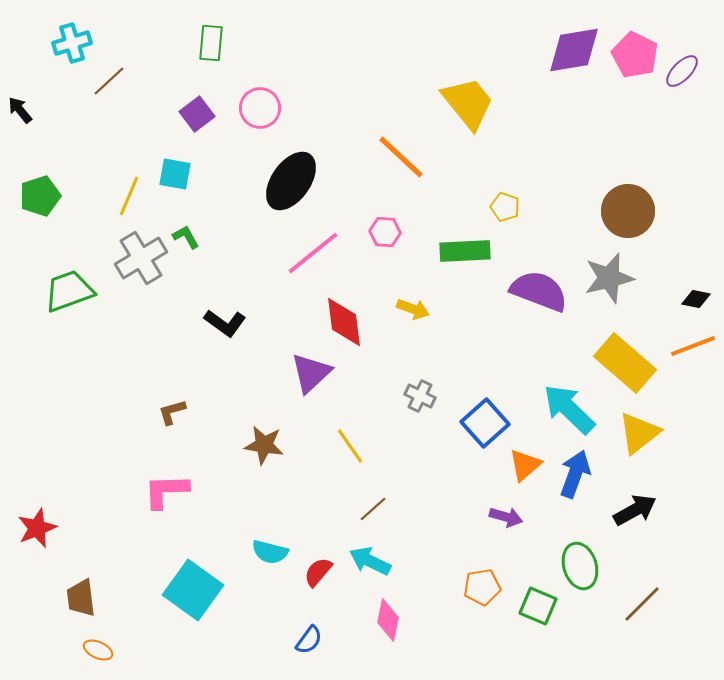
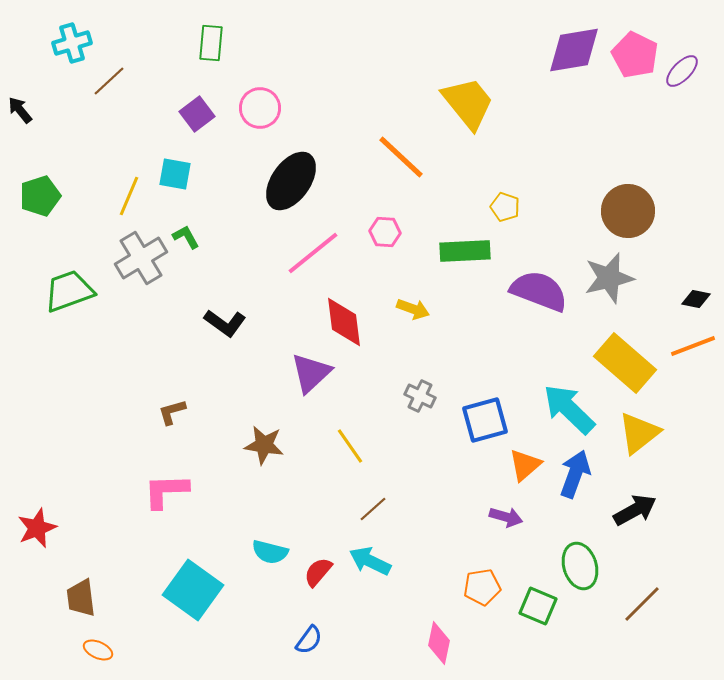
blue square at (485, 423): moved 3 px up; rotated 27 degrees clockwise
pink diamond at (388, 620): moved 51 px right, 23 px down
